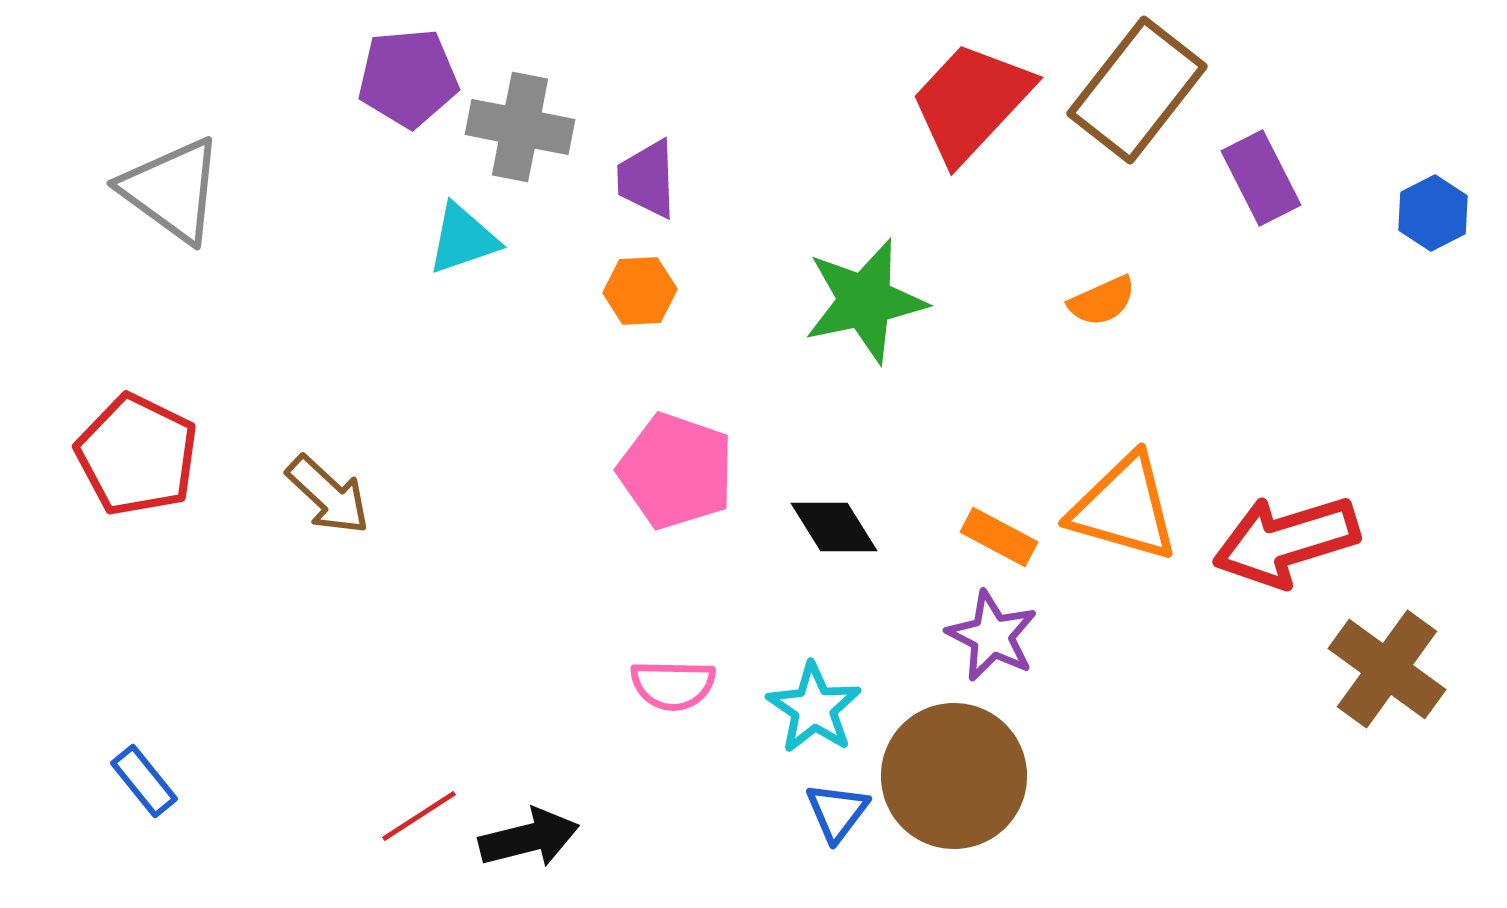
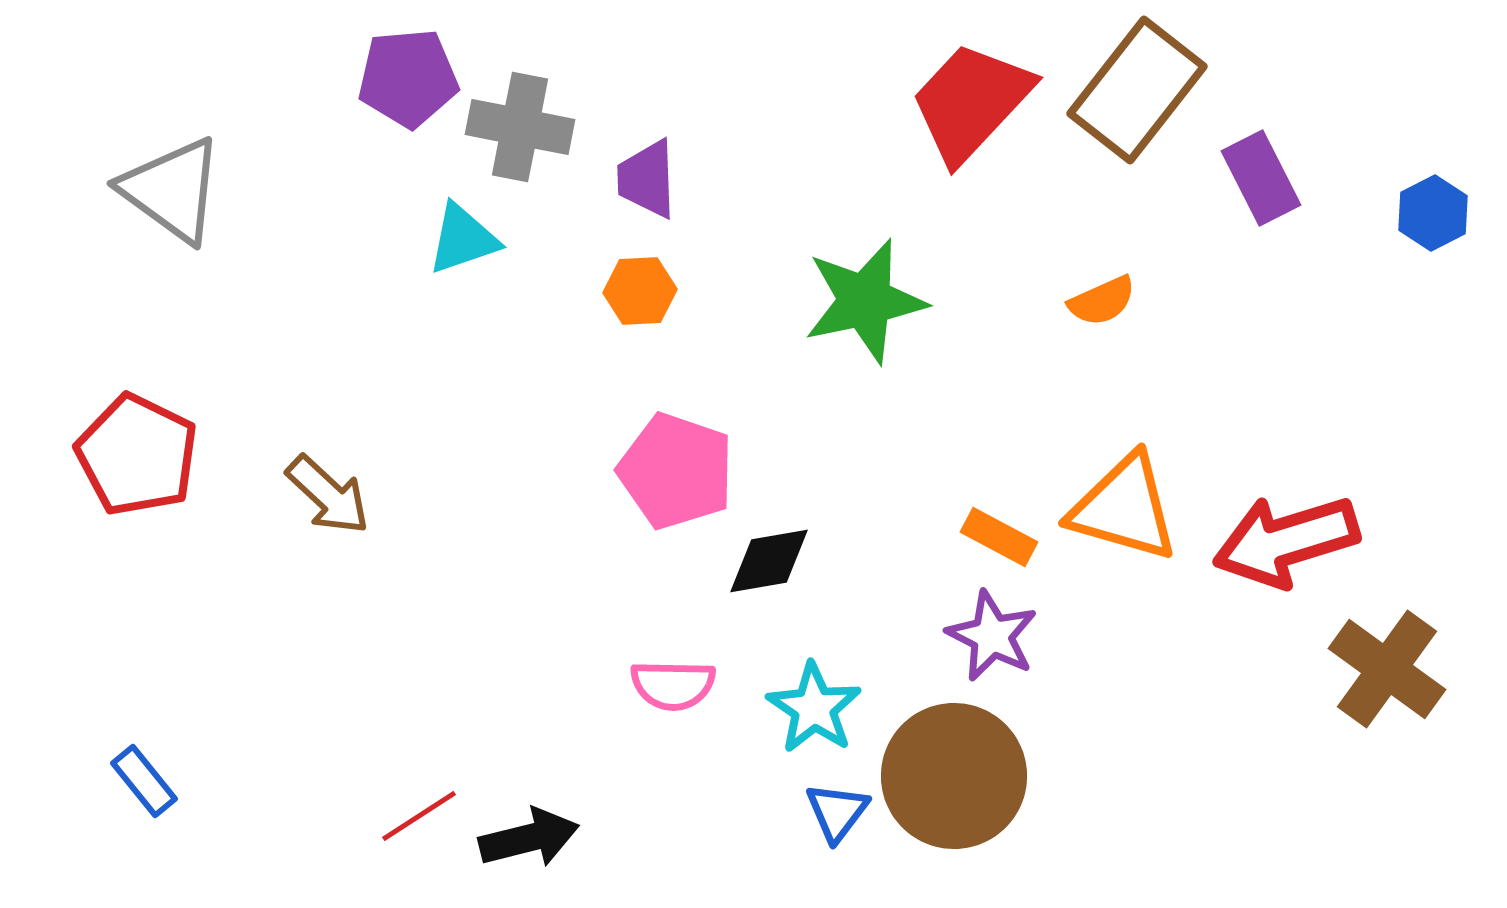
black diamond: moved 65 px left, 34 px down; rotated 68 degrees counterclockwise
